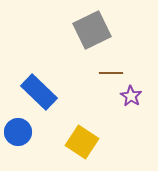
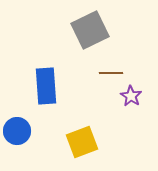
gray square: moved 2 px left
blue rectangle: moved 7 px right, 6 px up; rotated 42 degrees clockwise
blue circle: moved 1 px left, 1 px up
yellow square: rotated 36 degrees clockwise
